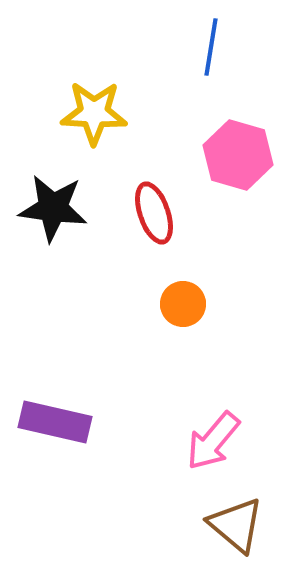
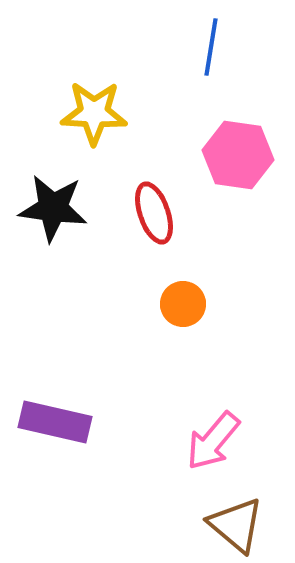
pink hexagon: rotated 8 degrees counterclockwise
